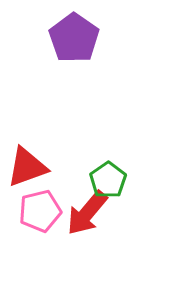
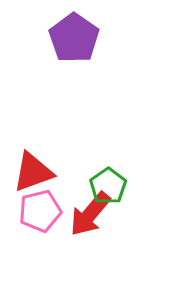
red triangle: moved 6 px right, 5 px down
green pentagon: moved 6 px down
red arrow: moved 3 px right, 1 px down
